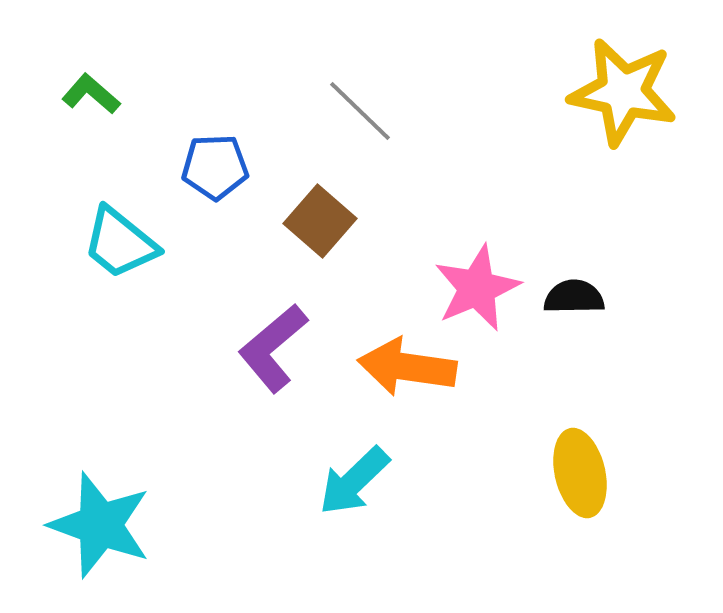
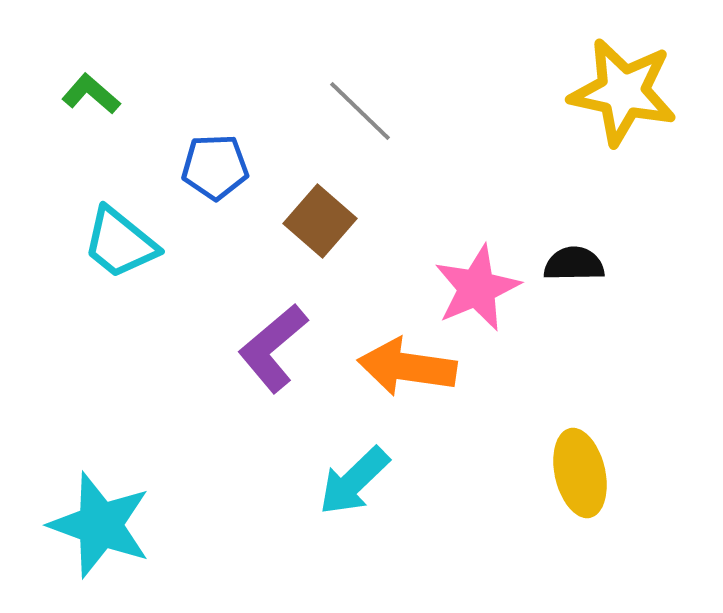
black semicircle: moved 33 px up
